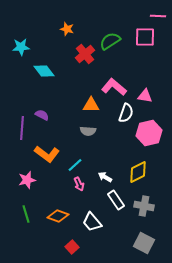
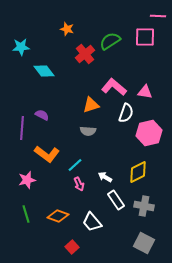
pink triangle: moved 4 px up
orange triangle: rotated 18 degrees counterclockwise
